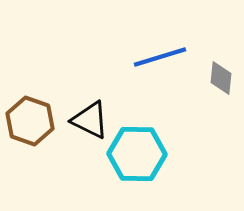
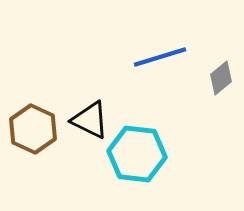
gray diamond: rotated 44 degrees clockwise
brown hexagon: moved 3 px right, 8 px down; rotated 6 degrees clockwise
cyan hexagon: rotated 6 degrees clockwise
